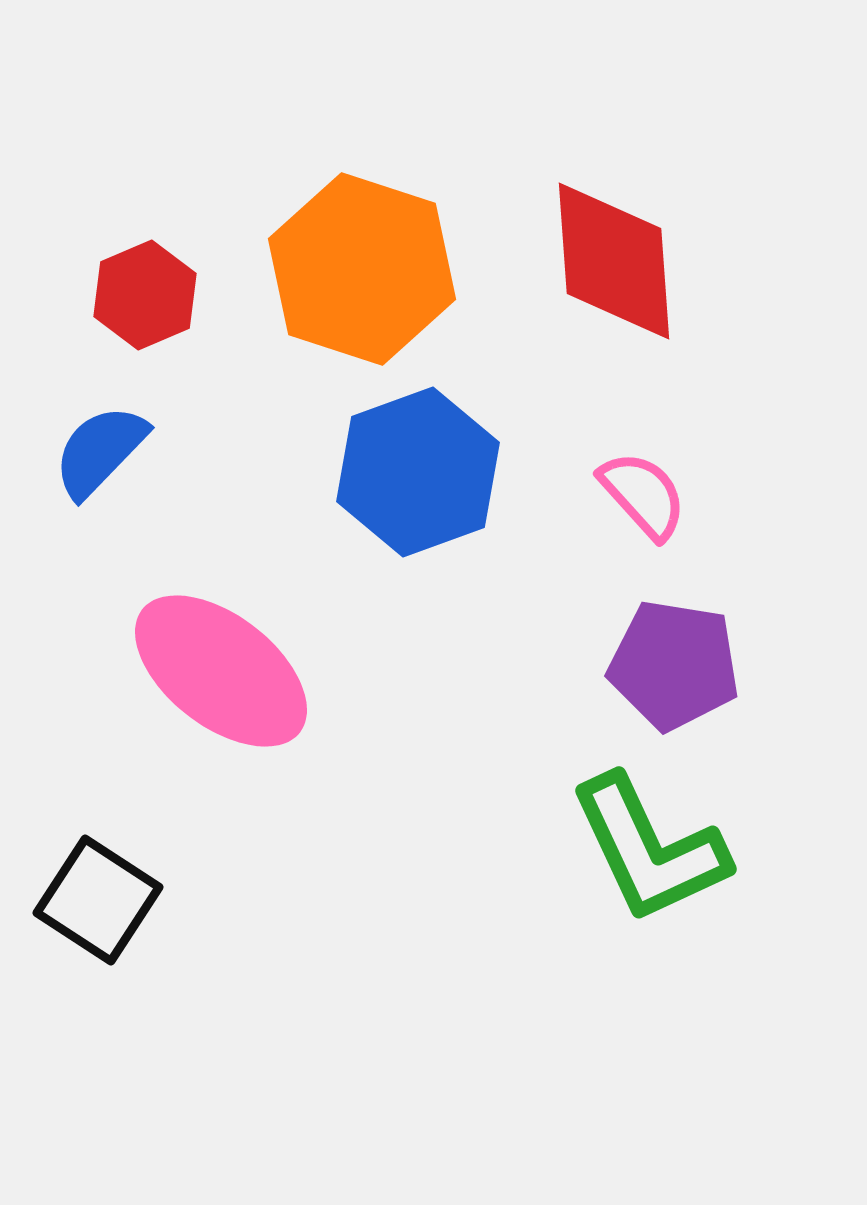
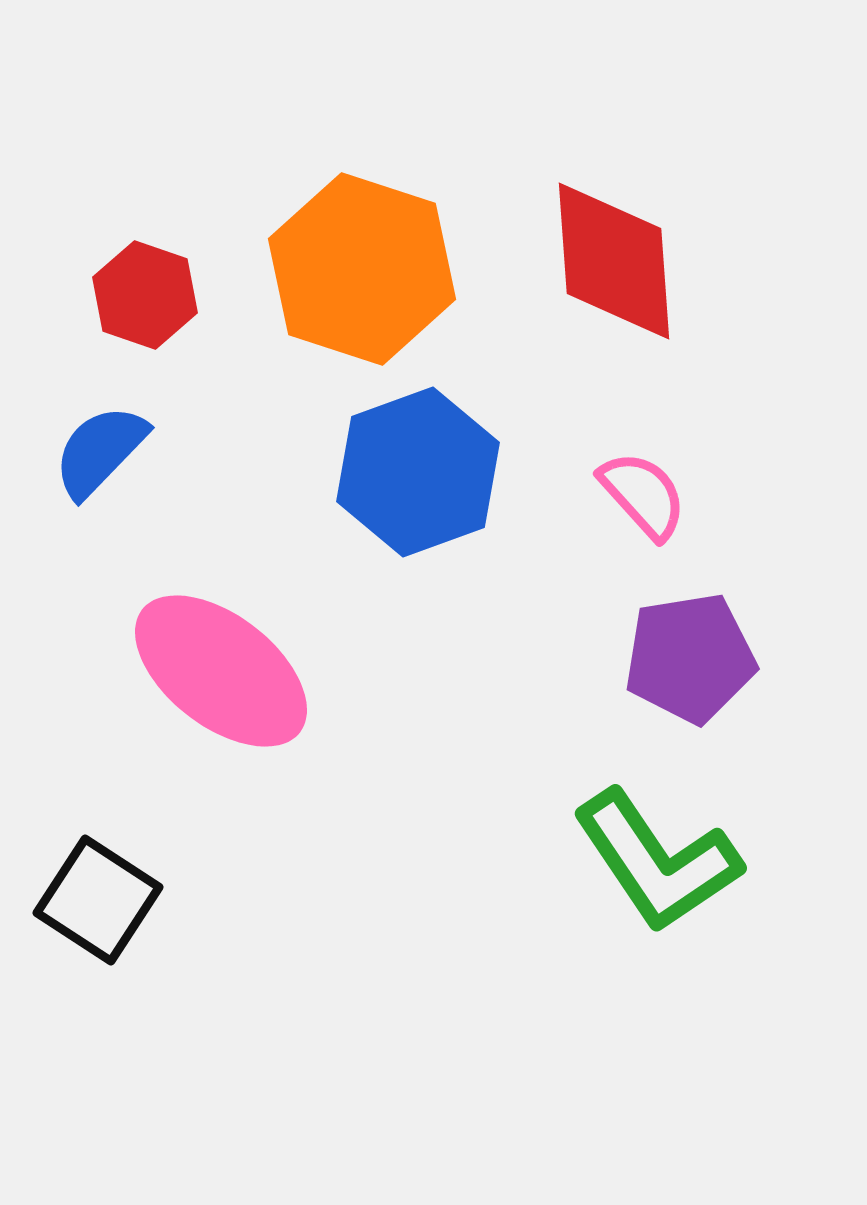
red hexagon: rotated 18 degrees counterclockwise
purple pentagon: moved 16 px right, 7 px up; rotated 18 degrees counterclockwise
green L-shape: moved 8 px right, 12 px down; rotated 9 degrees counterclockwise
